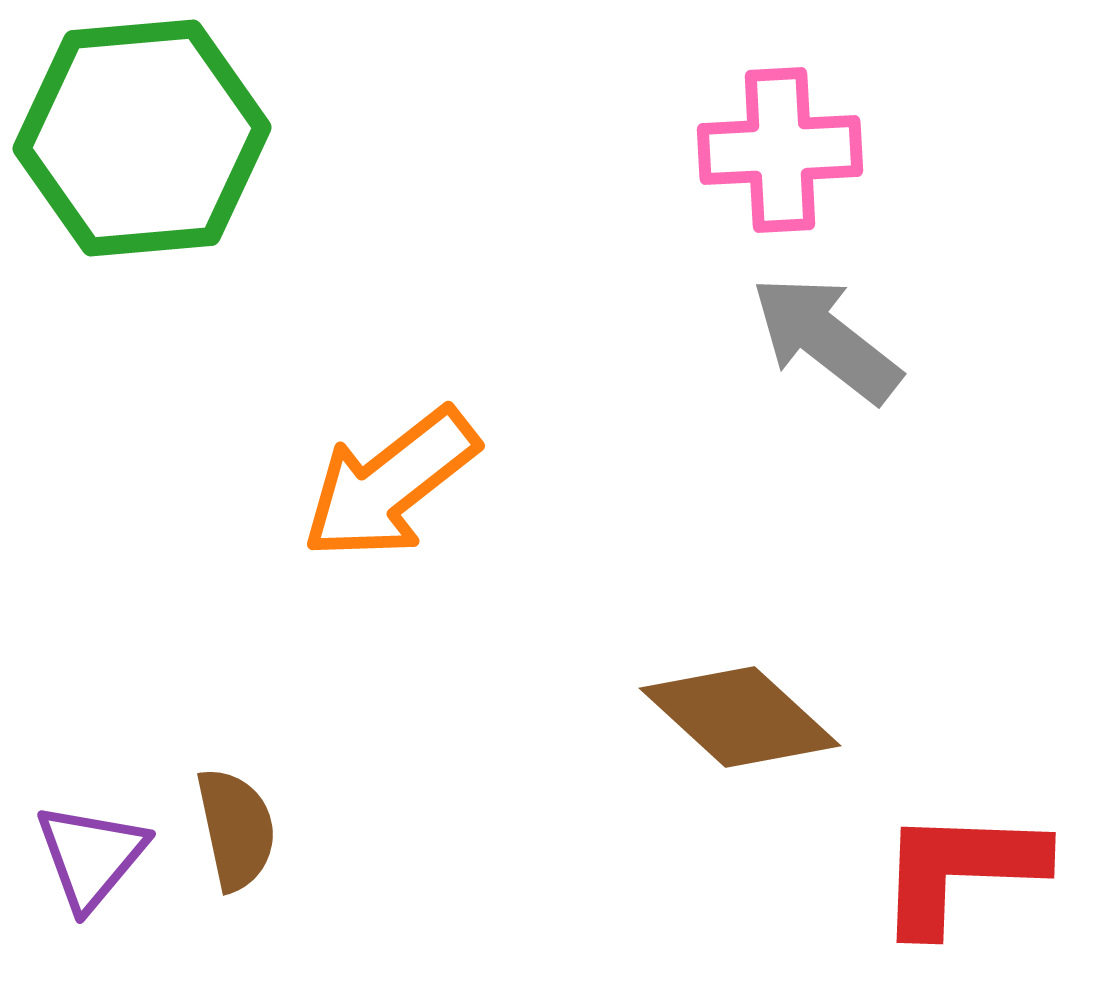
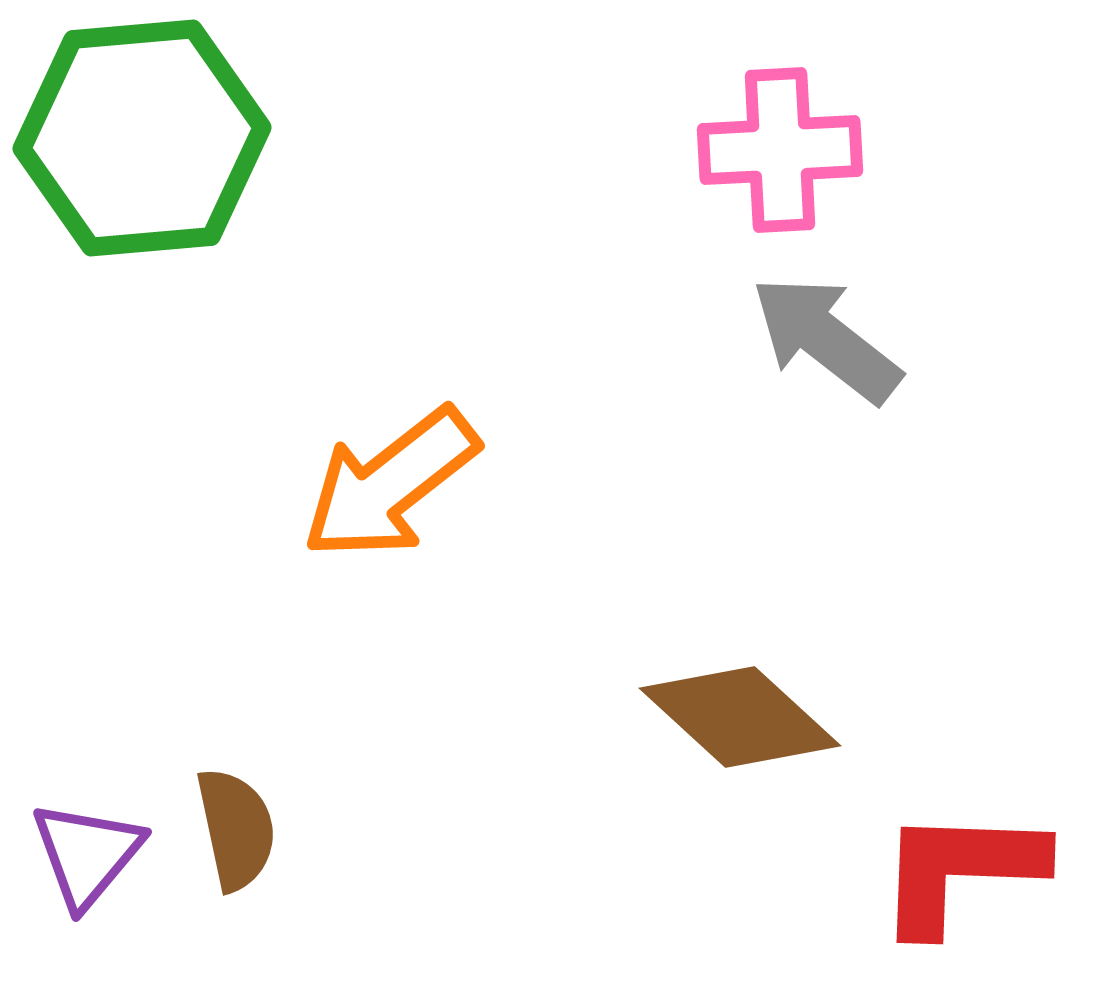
purple triangle: moved 4 px left, 2 px up
